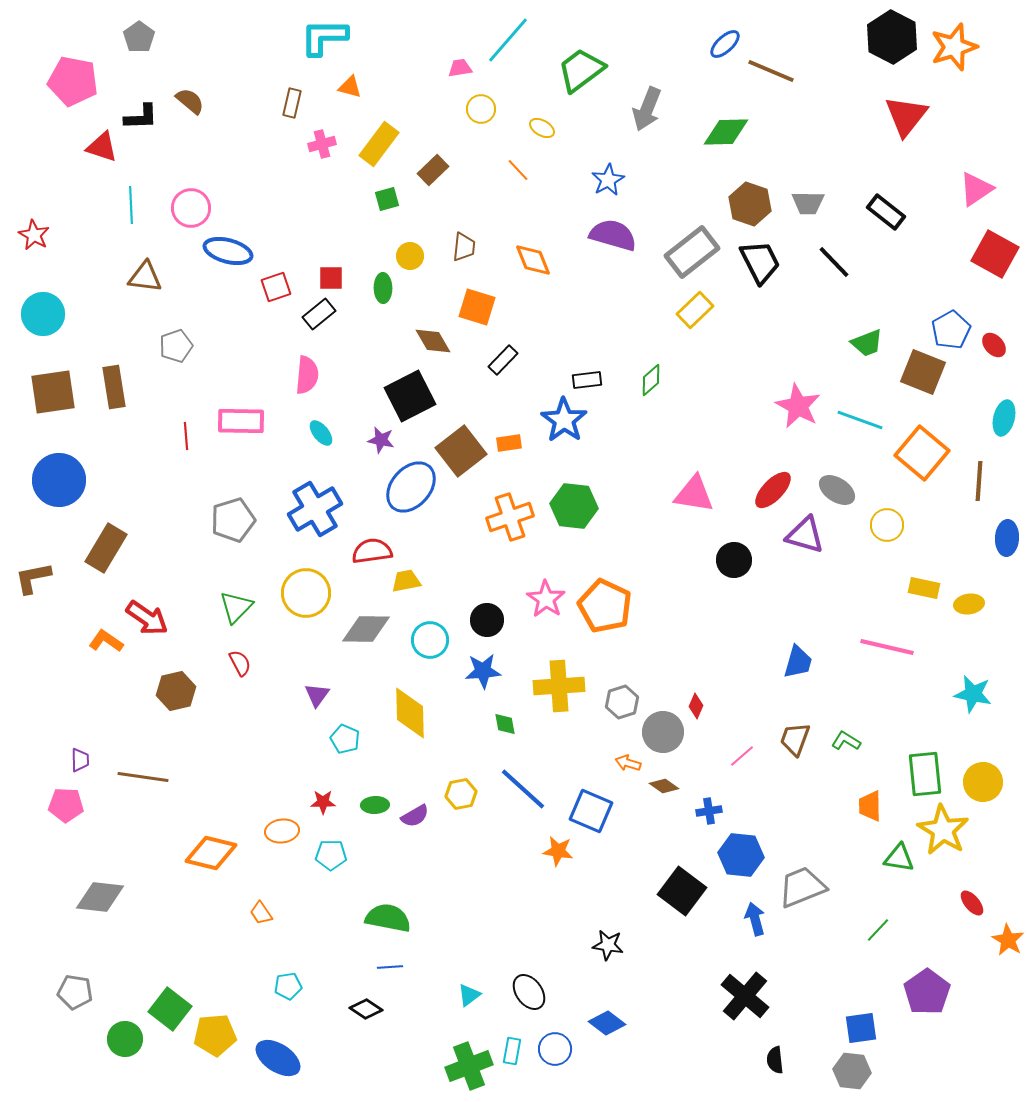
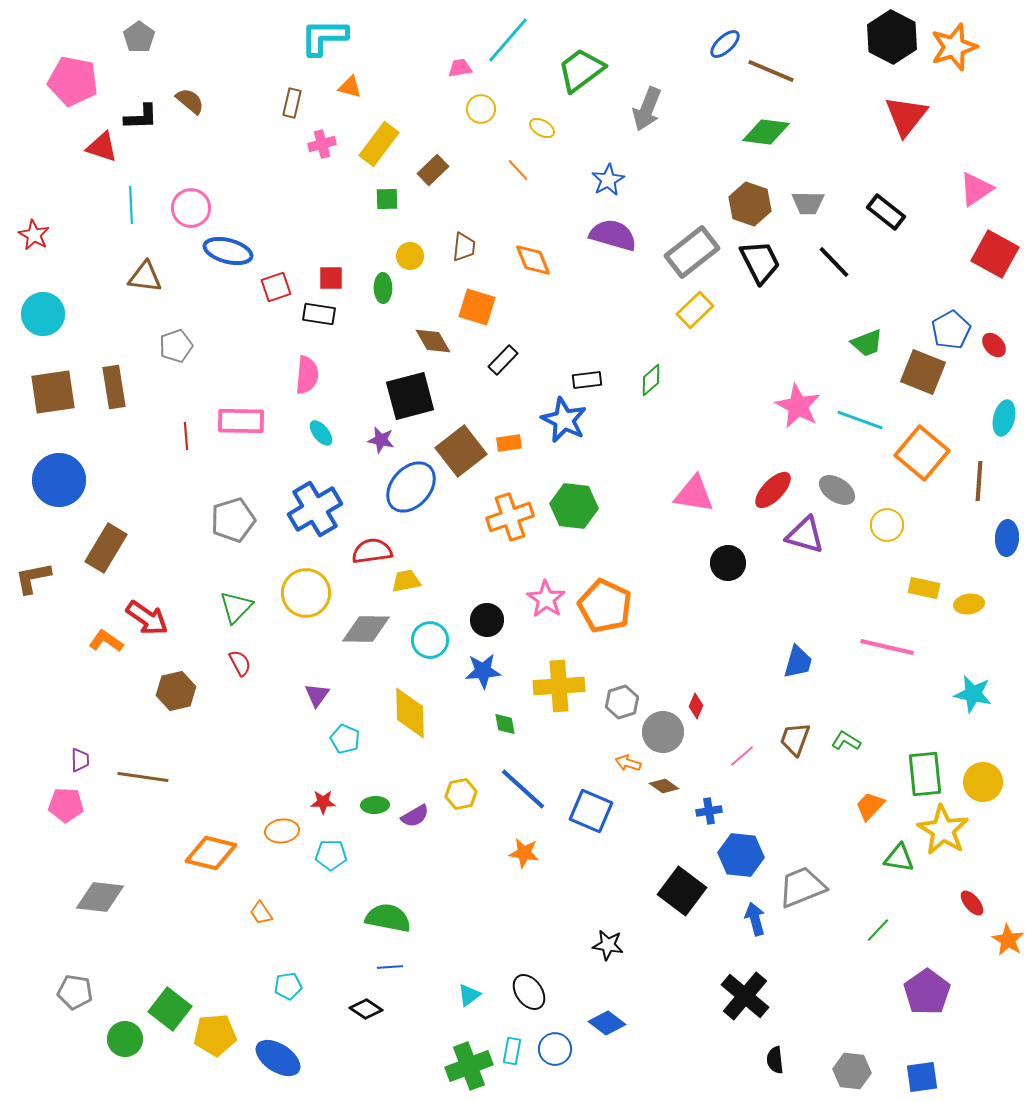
green diamond at (726, 132): moved 40 px right; rotated 9 degrees clockwise
green square at (387, 199): rotated 15 degrees clockwise
black rectangle at (319, 314): rotated 48 degrees clockwise
black square at (410, 396): rotated 12 degrees clockwise
blue star at (564, 420): rotated 9 degrees counterclockwise
black circle at (734, 560): moved 6 px left, 3 px down
orange trapezoid at (870, 806): rotated 44 degrees clockwise
orange star at (558, 851): moved 34 px left, 2 px down
blue square at (861, 1028): moved 61 px right, 49 px down
